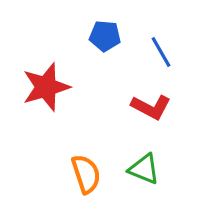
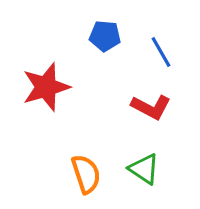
green triangle: rotated 12 degrees clockwise
